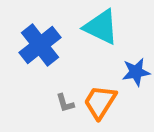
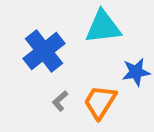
cyan triangle: moved 2 px right; rotated 33 degrees counterclockwise
blue cross: moved 4 px right, 6 px down
gray L-shape: moved 5 px left, 2 px up; rotated 65 degrees clockwise
